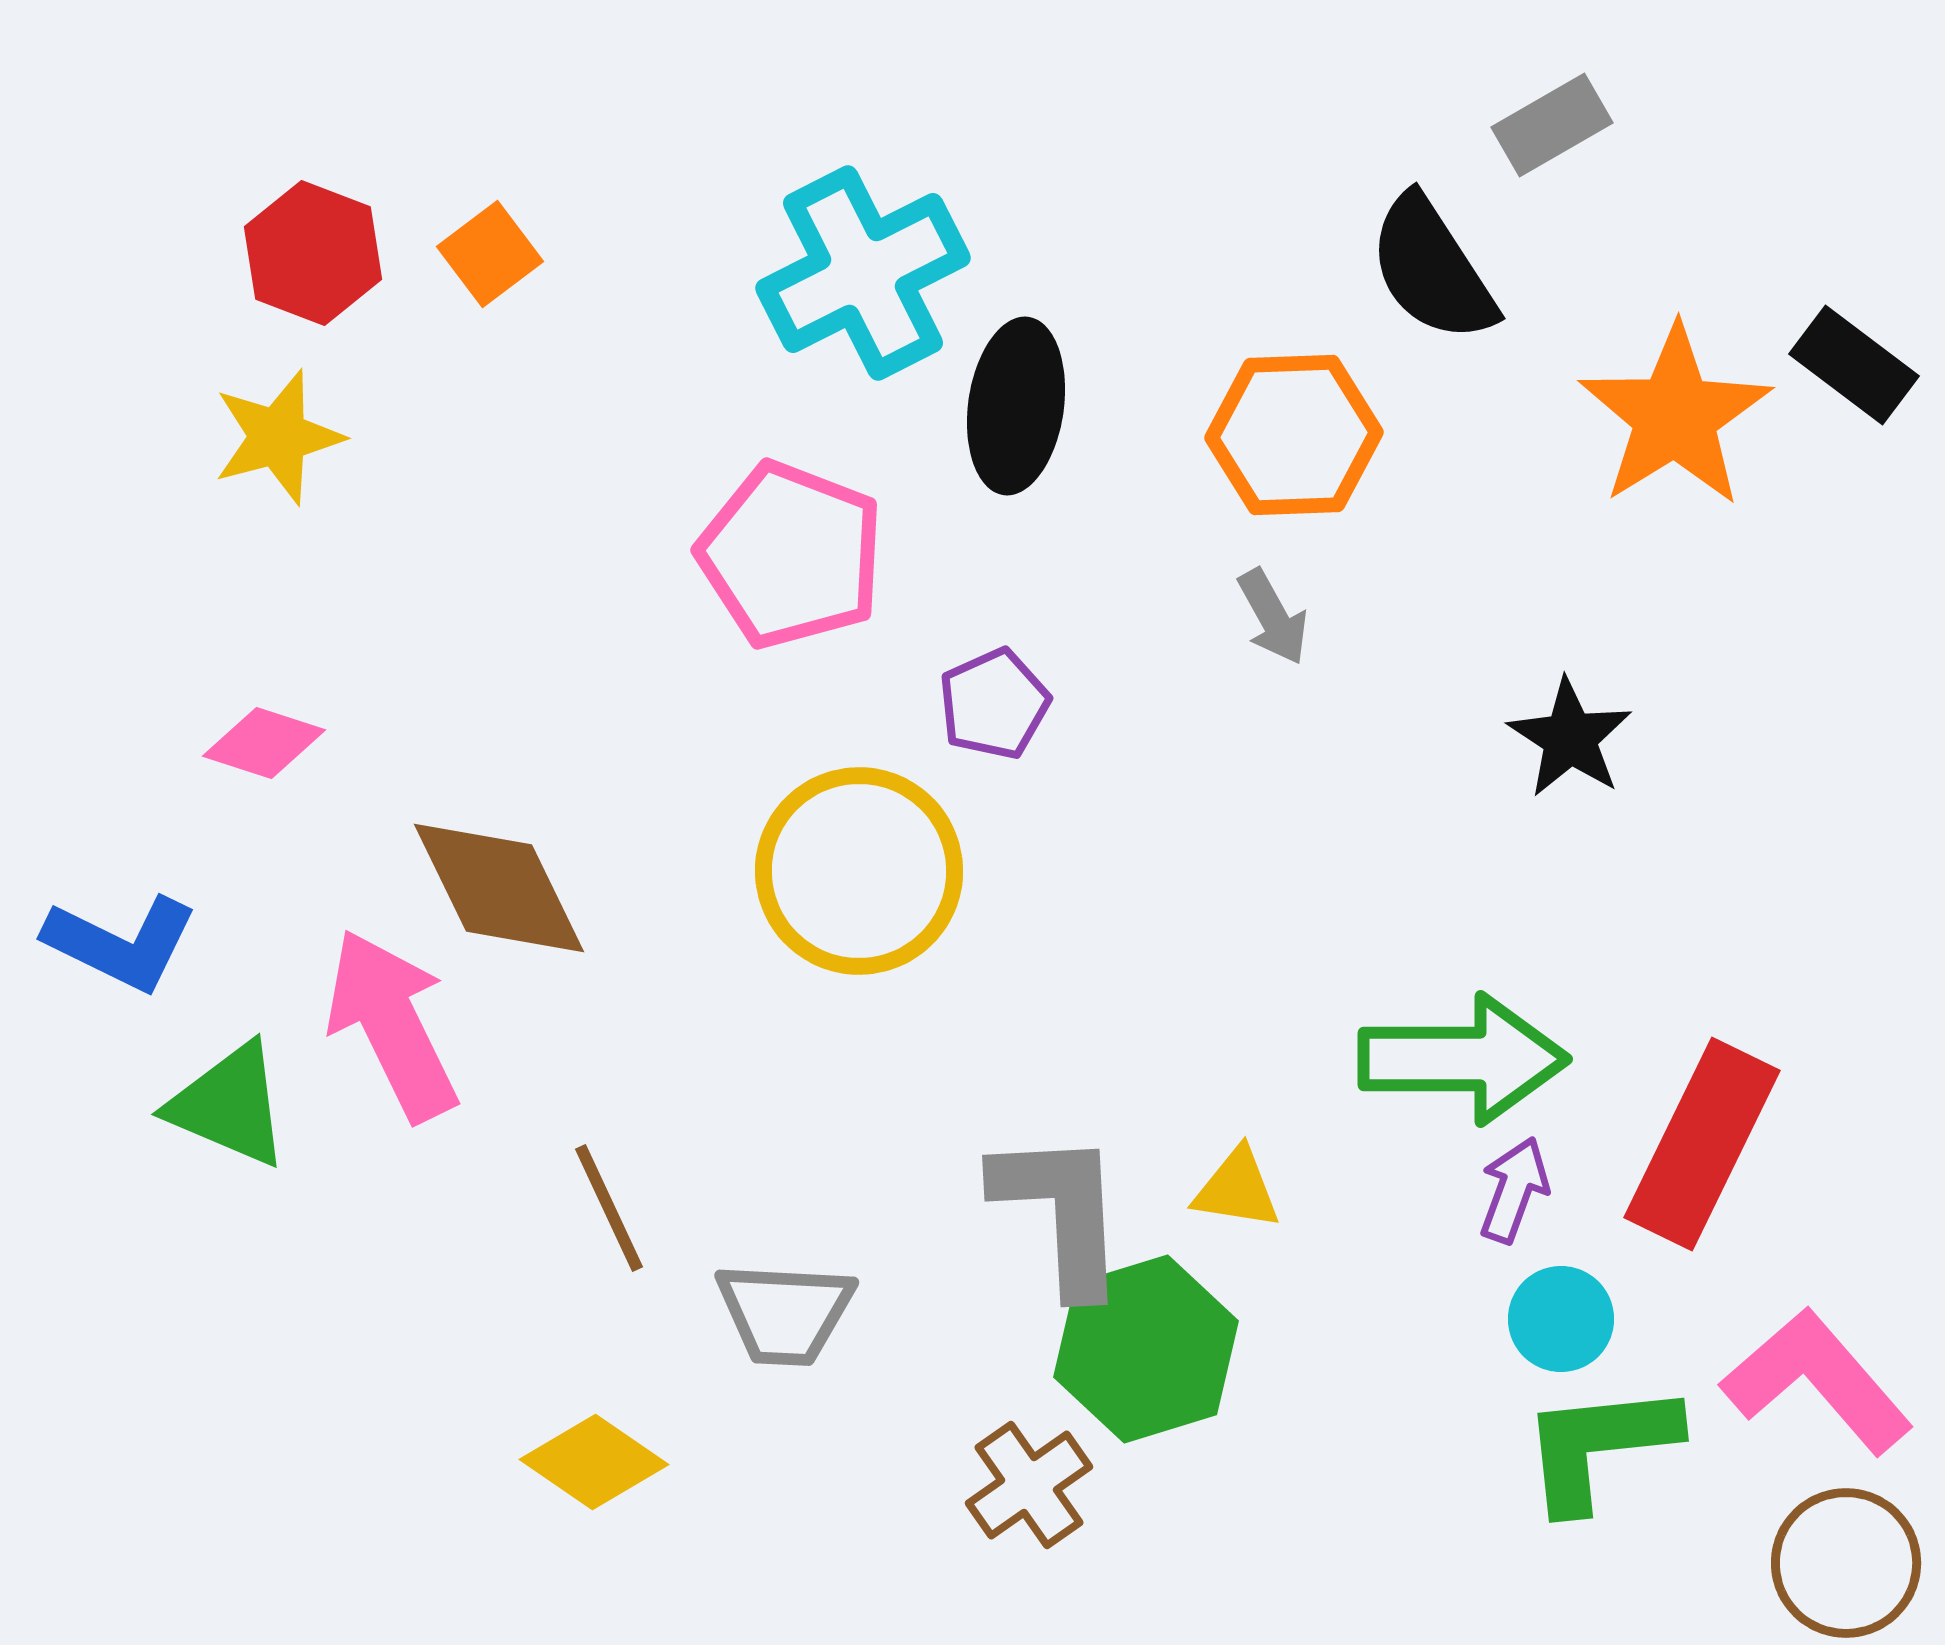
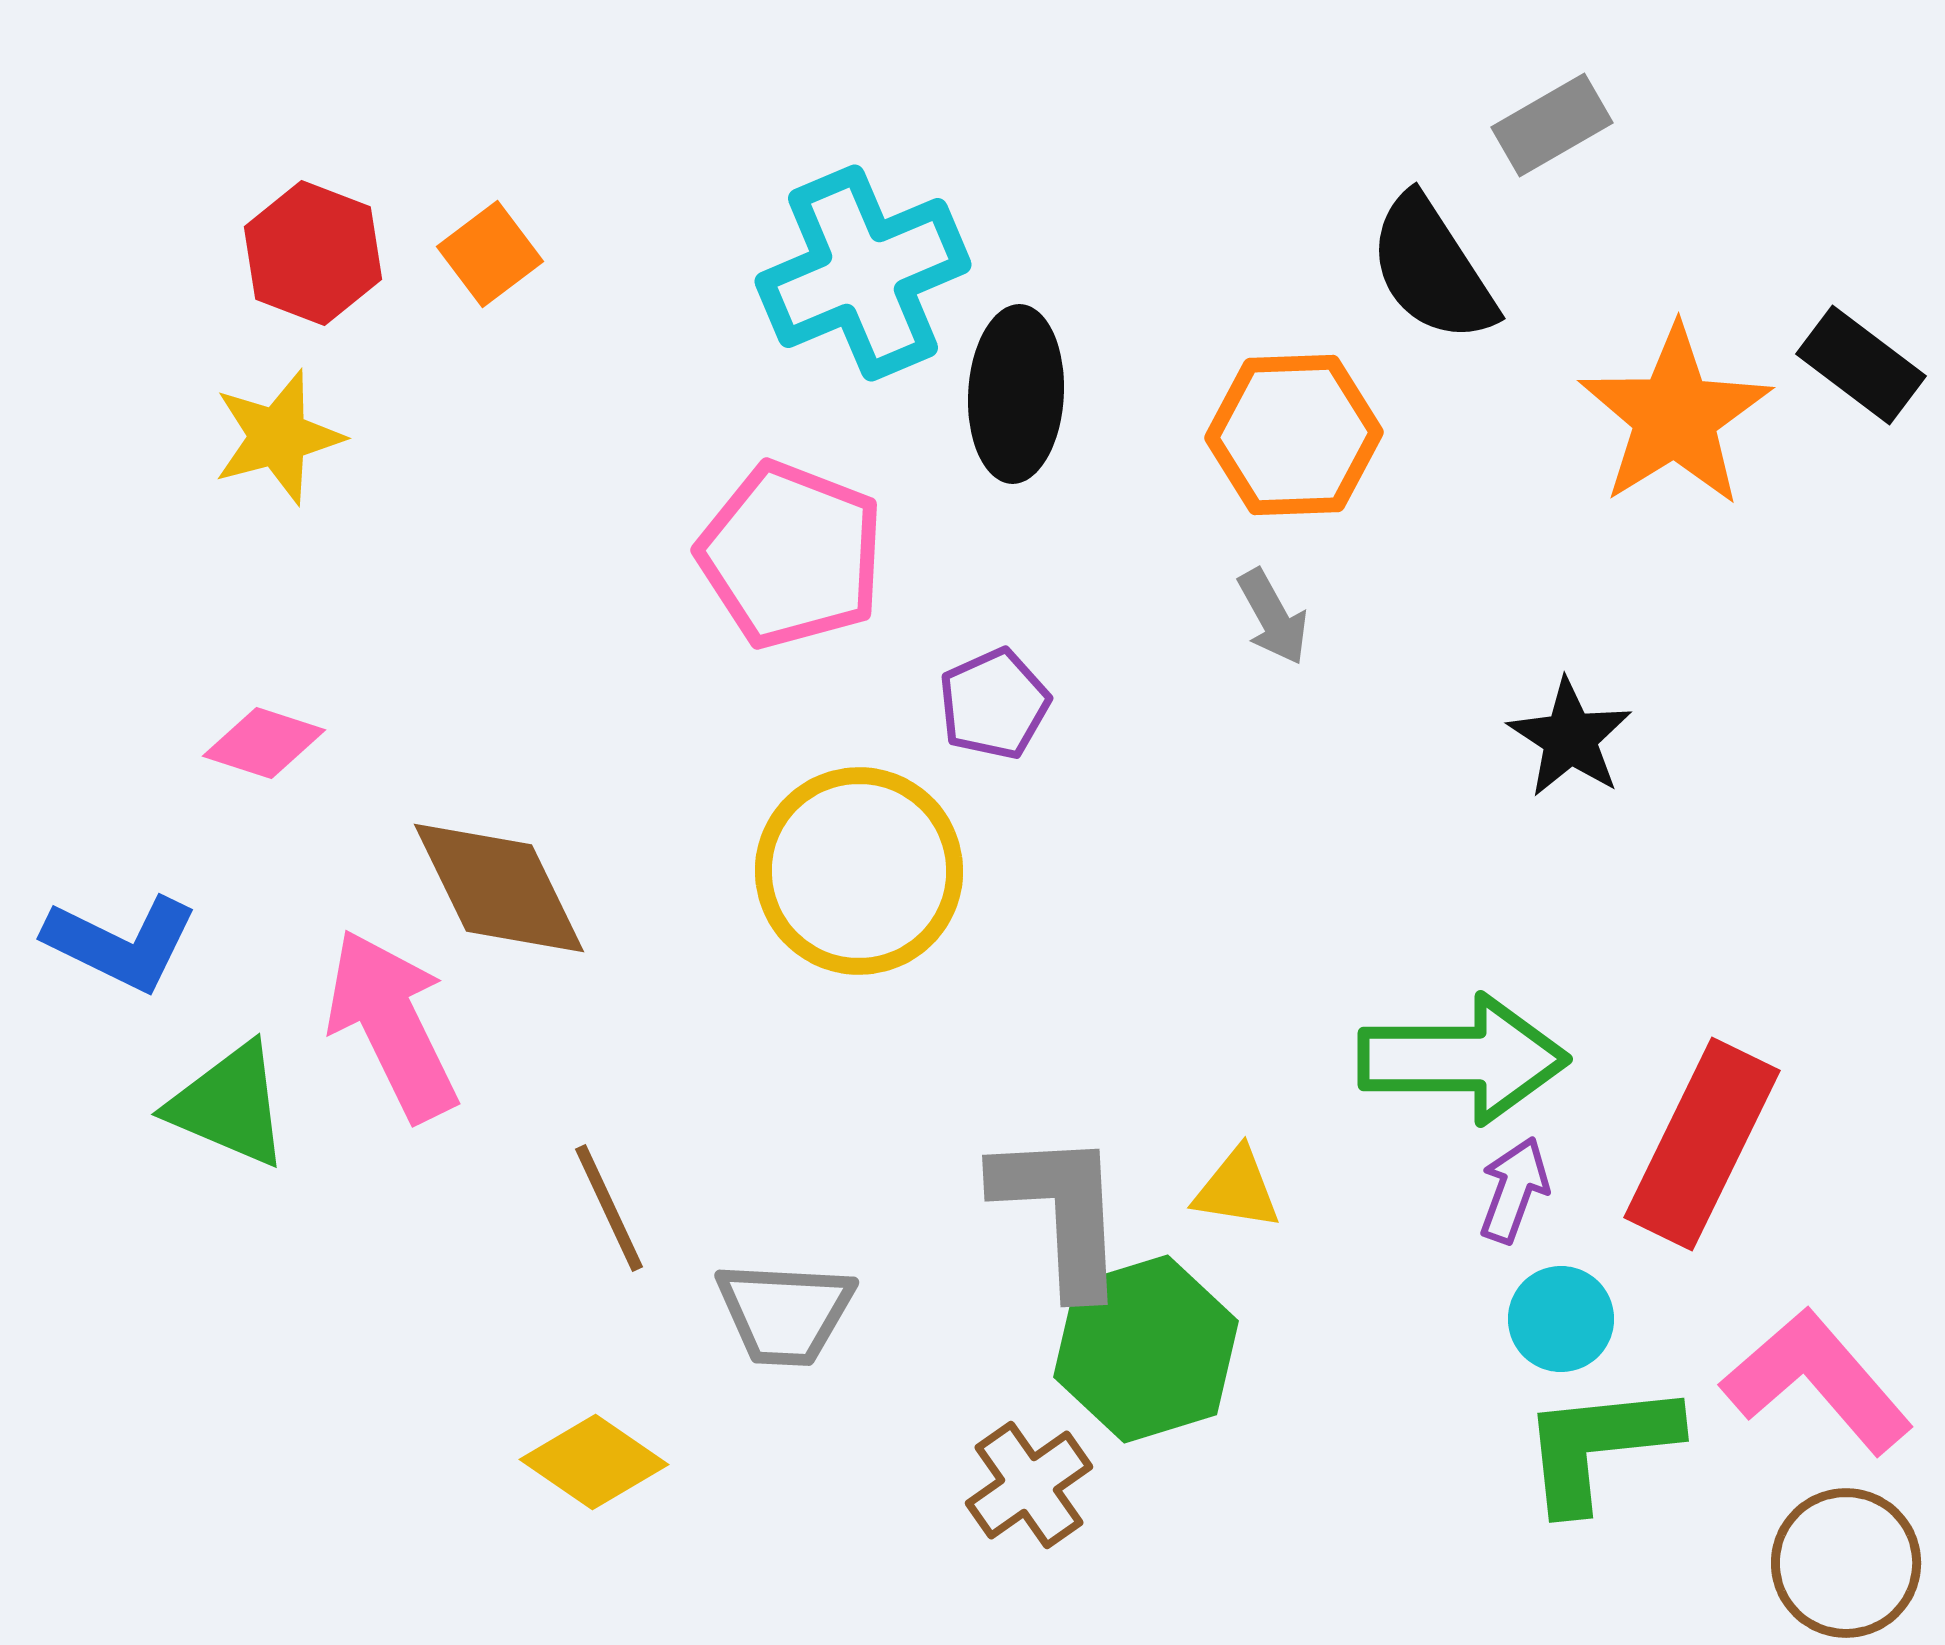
cyan cross: rotated 4 degrees clockwise
black rectangle: moved 7 px right
black ellipse: moved 12 px up; rotated 5 degrees counterclockwise
